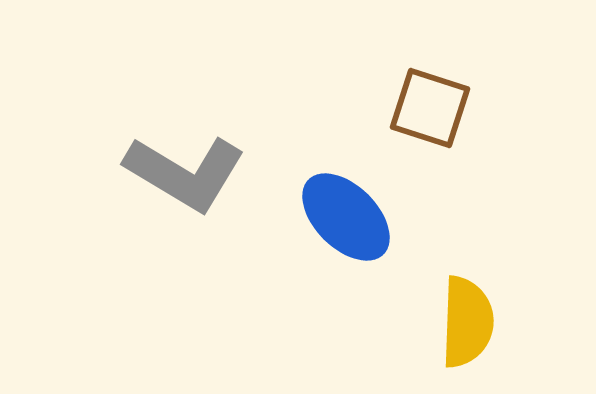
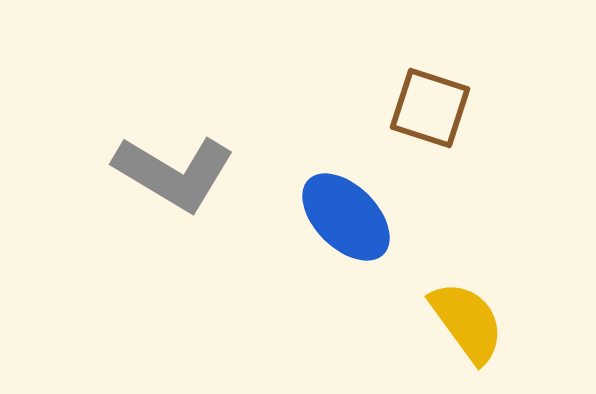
gray L-shape: moved 11 px left
yellow semicircle: rotated 38 degrees counterclockwise
